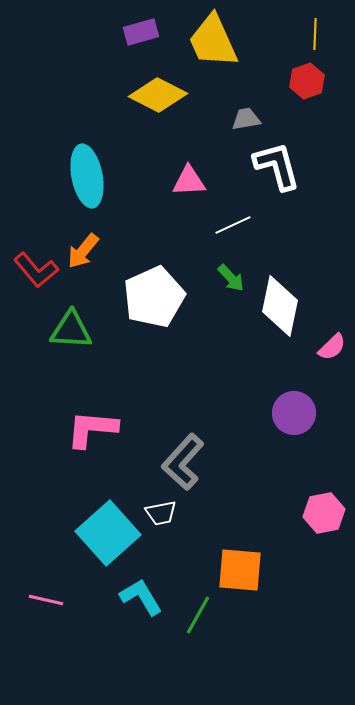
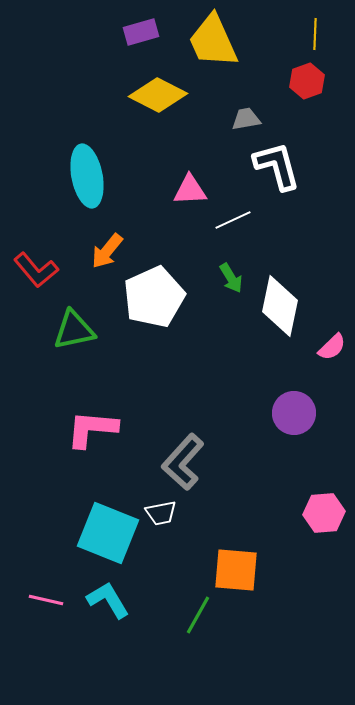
pink triangle: moved 1 px right, 9 px down
white line: moved 5 px up
orange arrow: moved 24 px right
green arrow: rotated 12 degrees clockwise
green triangle: moved 3 px right; rotated 15 degrees counterclockwise
pink hexagon: rotated 6 degrees clockwise
cyan square: rotated 26 degrees counterclockwise
orange square: moved 4 px left
cyan L-shape: moved 33 px left, 3 px down
